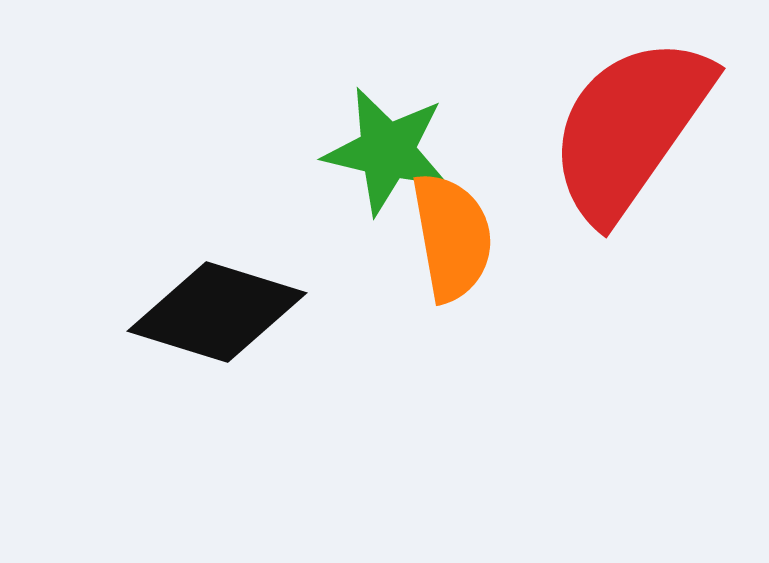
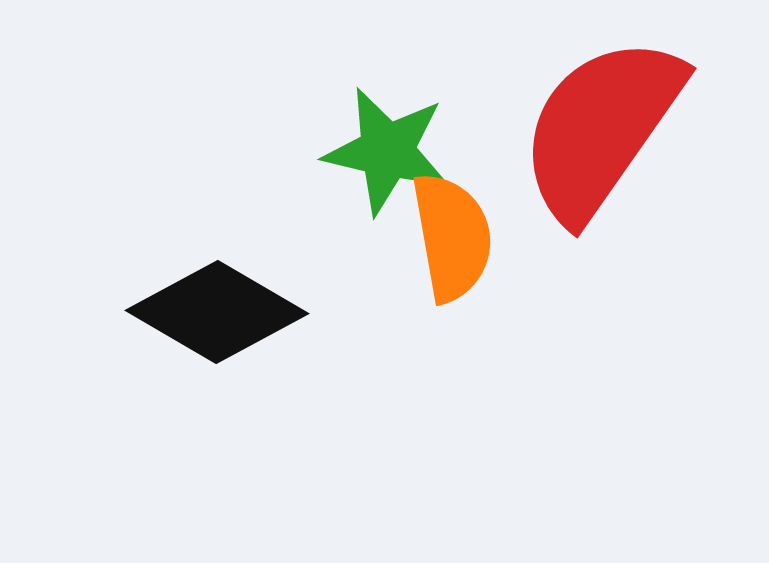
red semicircle: moved 29 px left
black diamond: rotated 13 degrees clockwise
